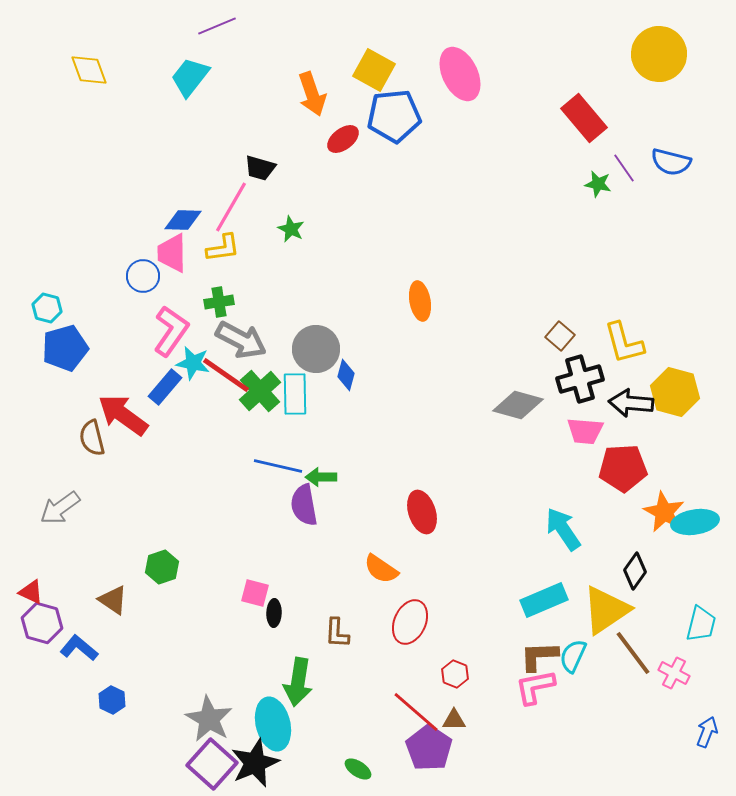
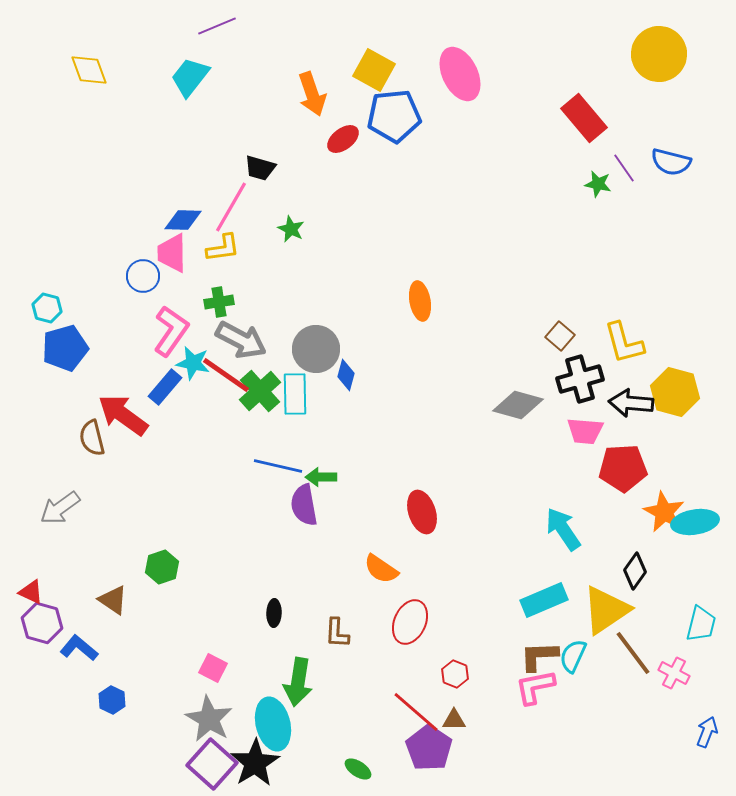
pink square at (255, 593): moved 42 px left, 75 px down; rotated 12 degrees clockwise
black star at (255, 763): rotated 9 degrees counterclockwise
